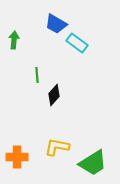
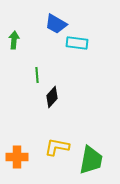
cyan rectangle: rotated 30 degrees counterclockwise
black diamond: moved 2 px left, 2 px down
green trapezoid: moved 2 px left, 3 px up; rotated 48 degrees counterclockwise
